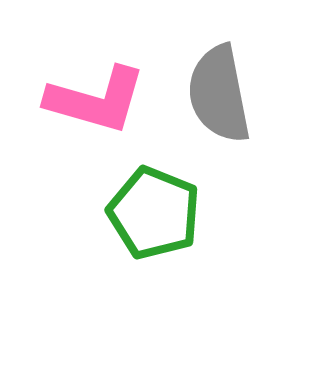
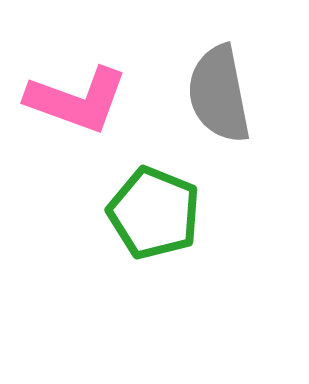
pink L-shape: moved 19 px left; rotated 4 degrees clockwise
